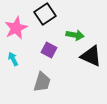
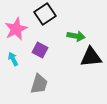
pink star: moved 1 px down
green arrow: moved 1 px right, 1 px down
purple square: moved 9 px left
black triangle: moved 1 px down; rotated 30 degrees counterclockwise
gray trapezoid: moved 3 px left, 2 px down
